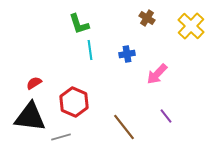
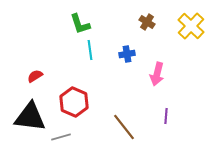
brown cross: moved 4 px down
green L-shape: moved 1 px right
pink arrow: rotated 30 degrees counterclockwise
red semicircle: moved 1 px right, 7 px up
purple line: rotated 42 degrees clockwise
